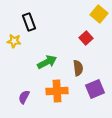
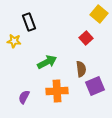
brown semicircle: moved 3 px right, 1 px down
purple square: moved 3 px up
